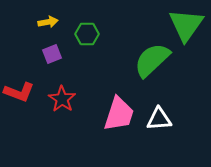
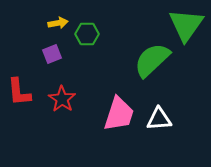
yellow arrow: moved 10 px right, 1 px down
red L-shape: rotated 64 degrees clockwise
